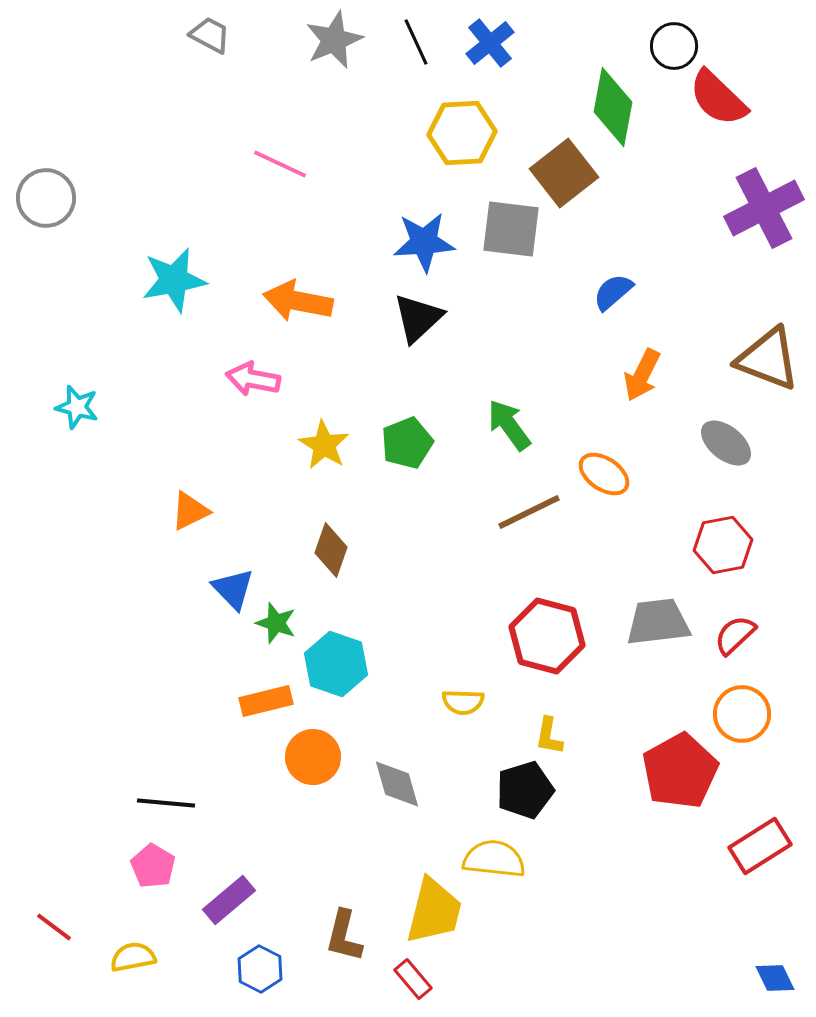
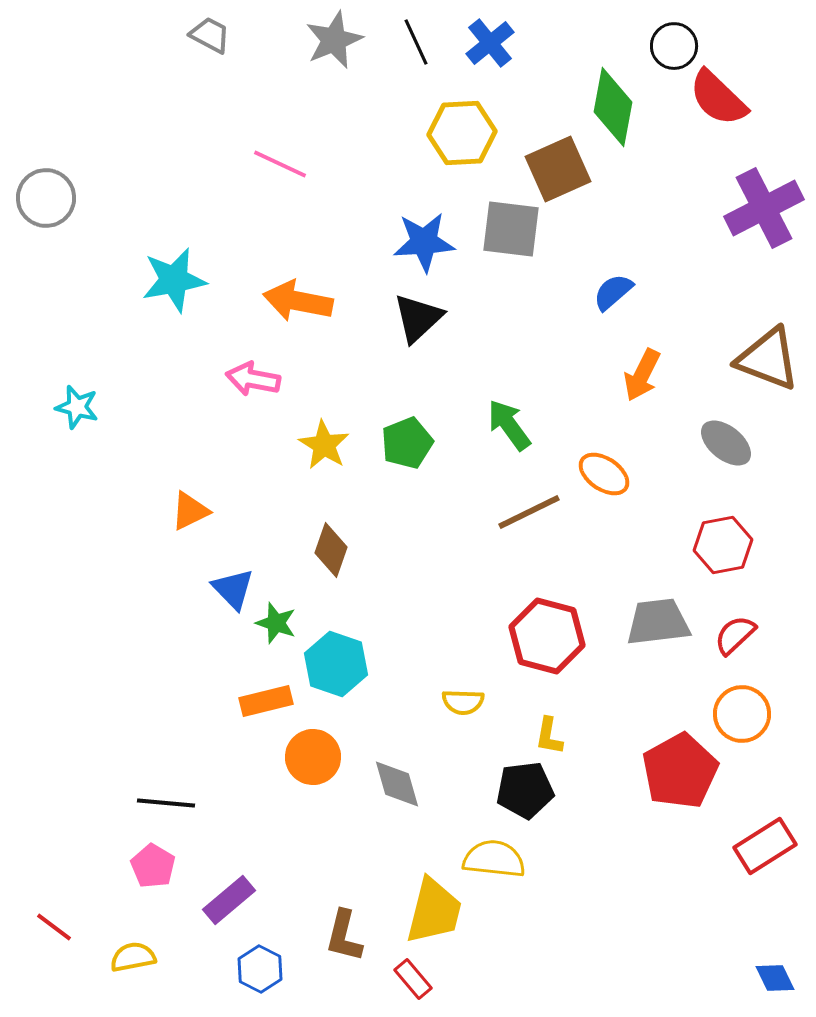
brown square at (564, 173): moved 6 px left, 4 px up; rotated 14 degrees clockwise
black pentagon at (525, 790): rotated 10 degrees clockwise
red rectangle at (760, 846): moved 5 px right
